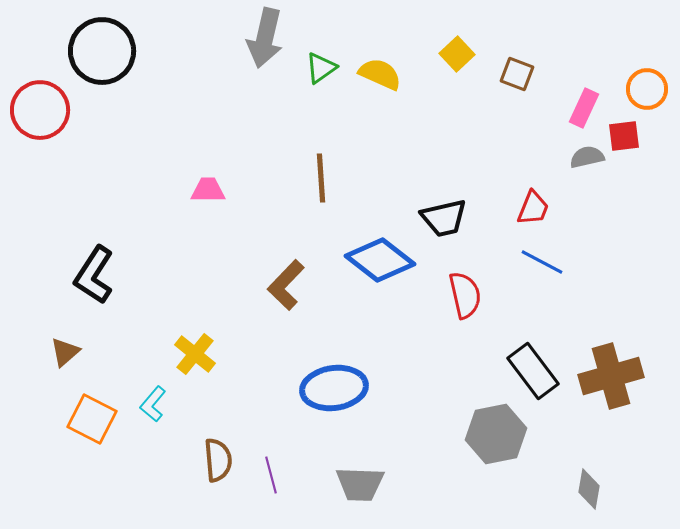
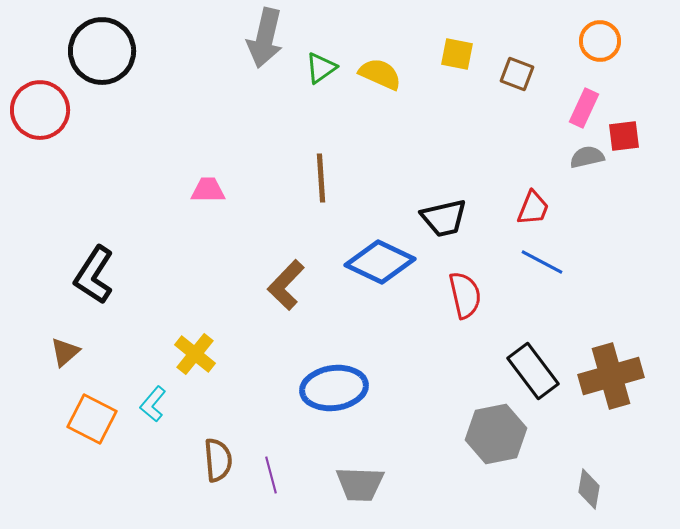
yellow square: rotated 36 degrees counterclockwise
orange circle: moved 47 px left, 48 px up
blue diamond: moved 2 px down; rotated 12 degrees counterclockwise
